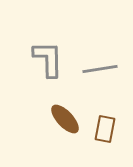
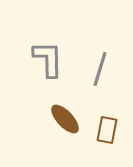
gray line: rotated 64 degrees counterclockwise
brown rectangle: moved 2 px right, 1 px down
